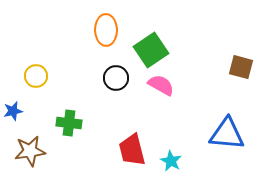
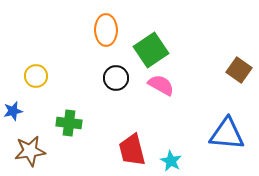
brown square: moved 2 px left, 3 px down; rotated 20 degrees clockwise
